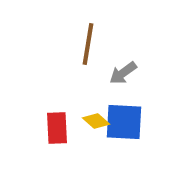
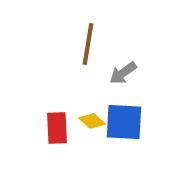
yellow diamond: moved 4 px left
